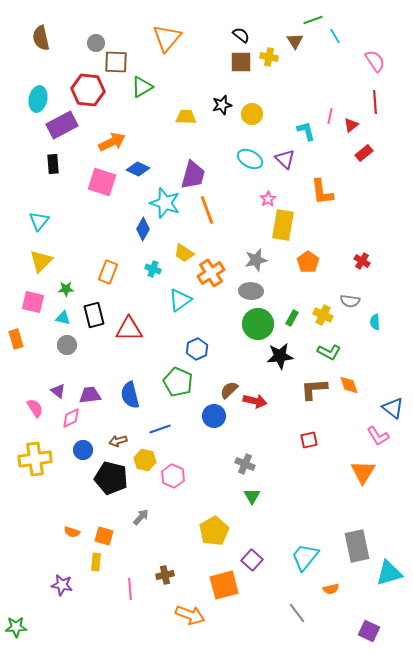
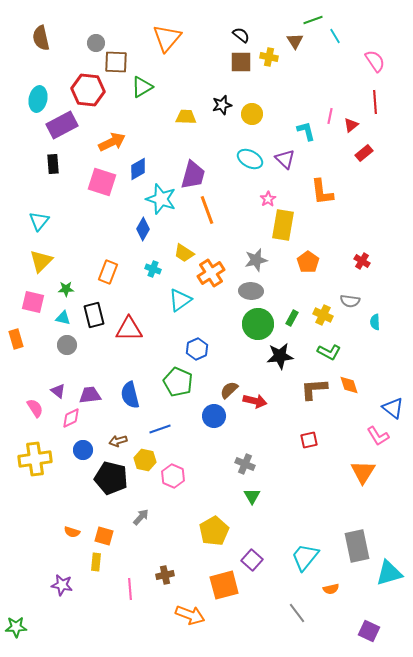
blue diamond at (138, 169): rotated 55 degrees counterclockwise
cyan star at (165, 203): moved 4 px left, 4 px up
